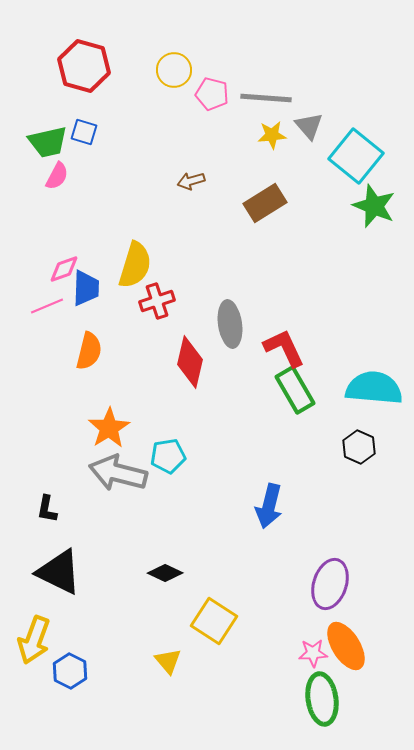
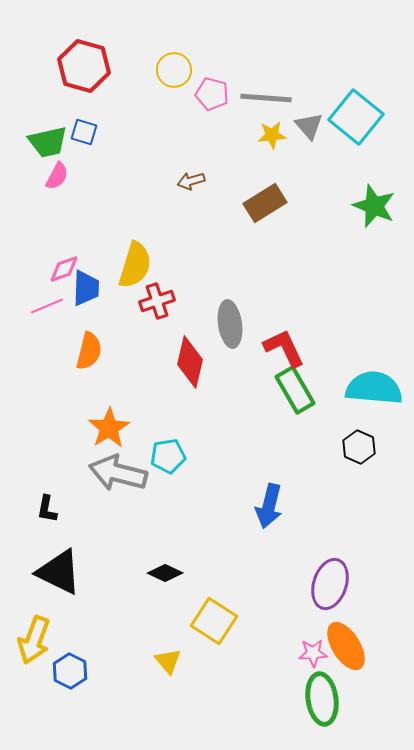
cyan square: moved 39 px up
